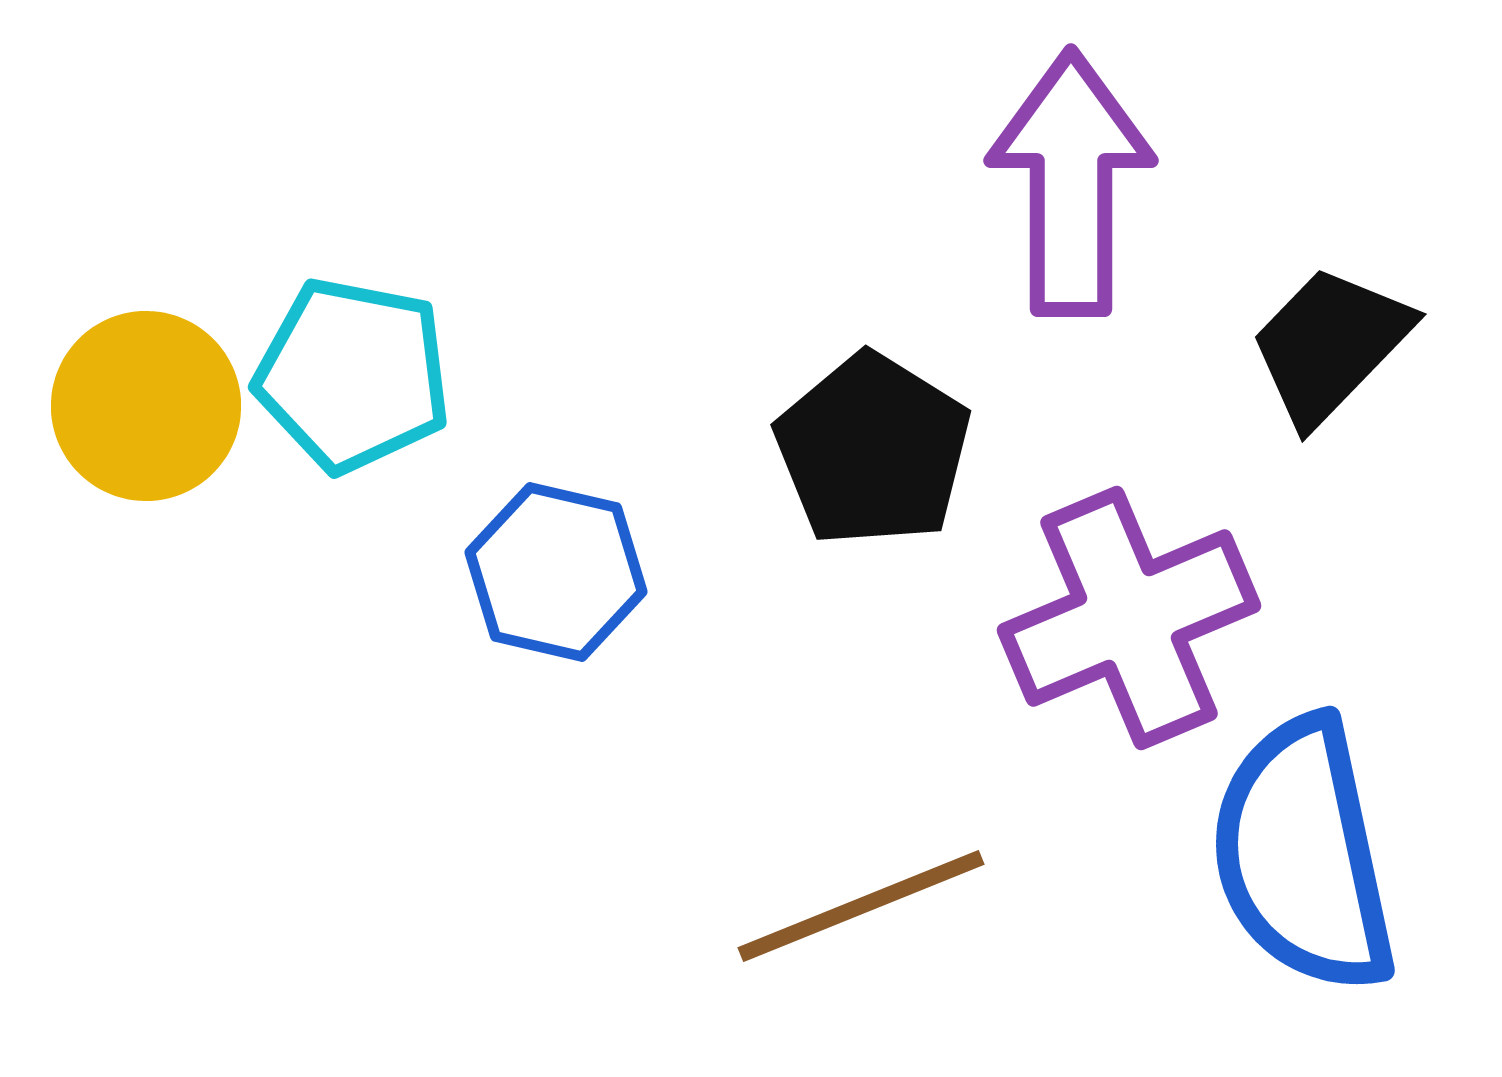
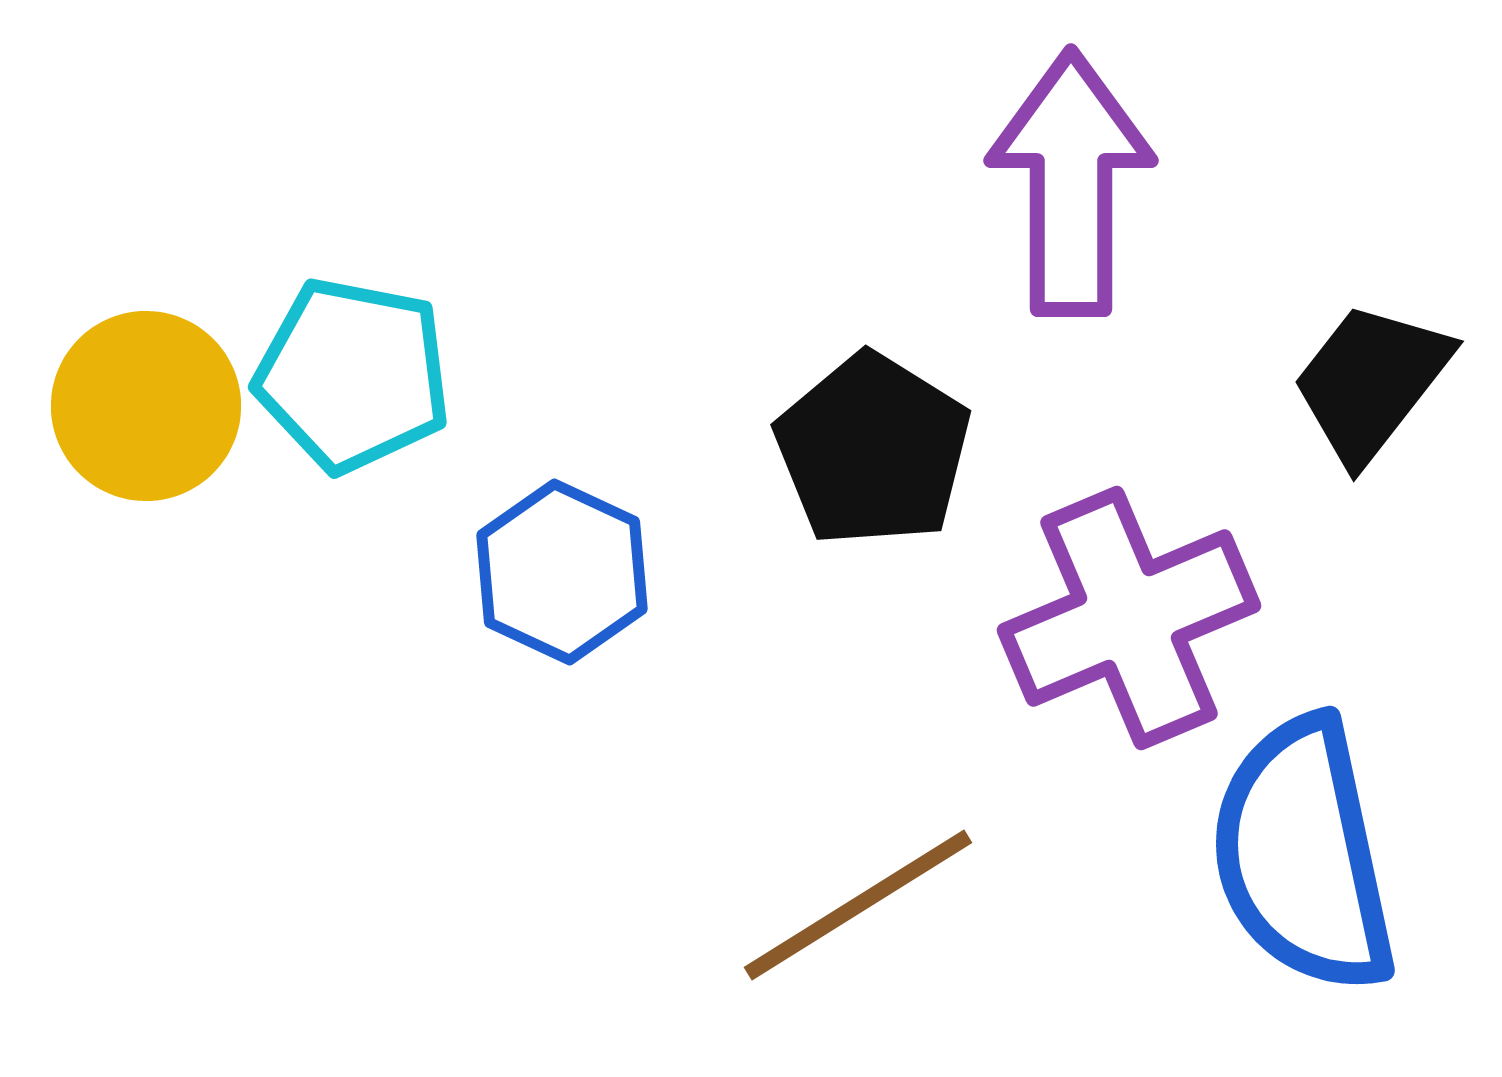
black trapezoid: moved 41 px right, 37 px down; rotated 6 degrees counterclockwise
blue hexagon: moved 6 px right; rotated 12 degrees clockwise
brown line: moved 3 px left, 1 px up; rotated 10 degrees counterclockwise
